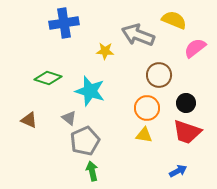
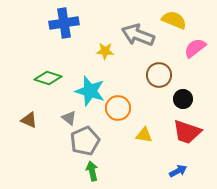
black circle: moved 3 px left, 4 px up
orange circle: moved 29 px left
